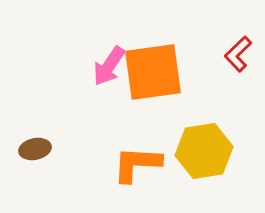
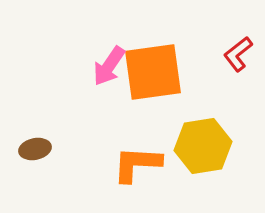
red L-shape: rotated 6 degrees clockwise
yellow hexagon: moved 1 px left, 5 px up
